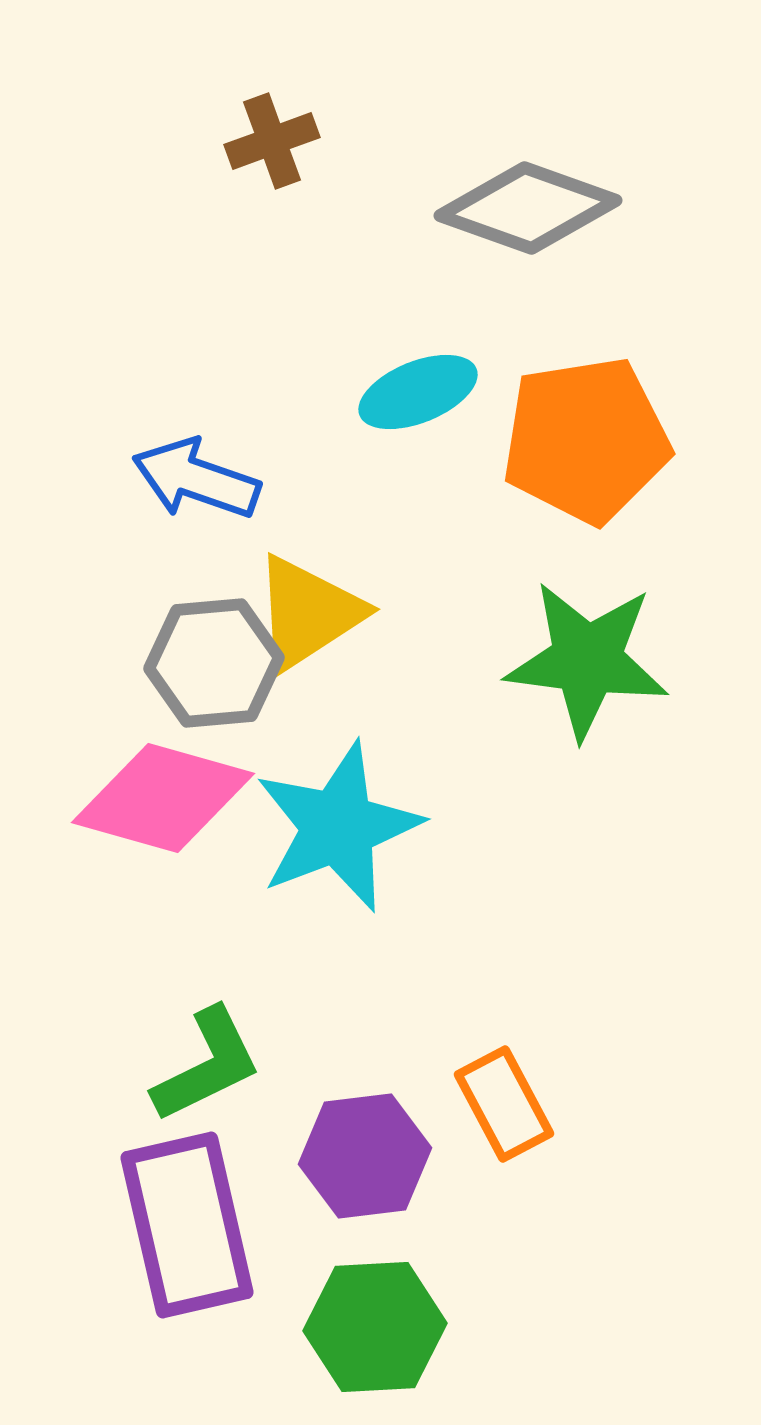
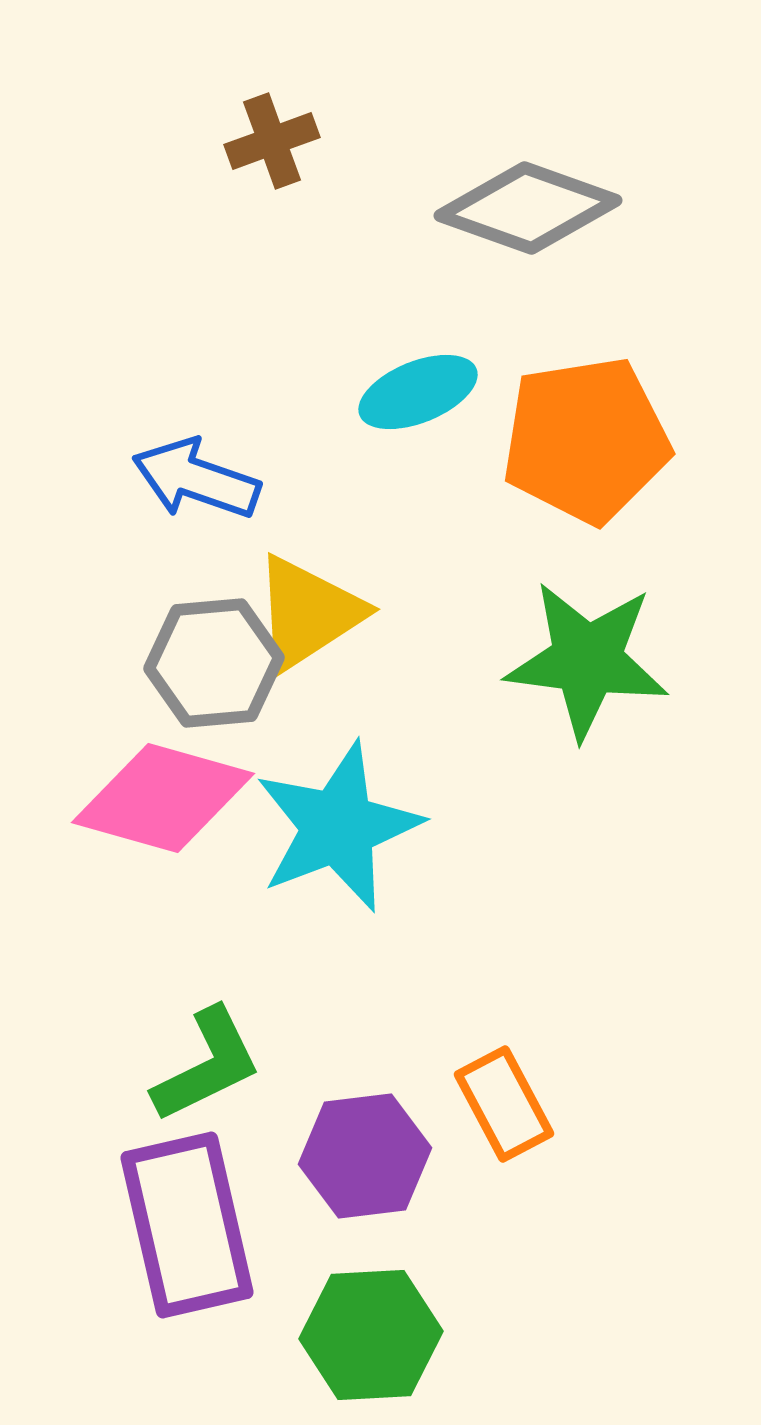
green hexagon: moved 4 px left, 8 px down
